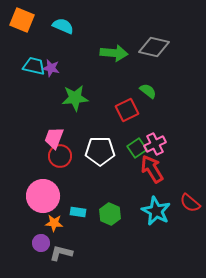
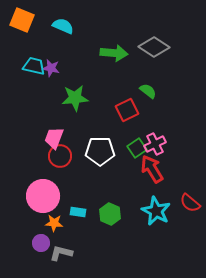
gray diamond: rotated 20 degrees clockwise
